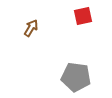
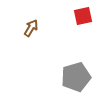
gray pentagon: rotated 24 degrees counterclockwise
